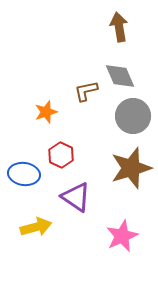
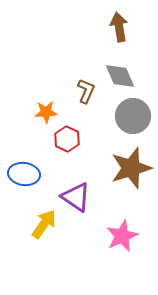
brown L-shape: rotated 125 degrees clockwise
orange star: rotated 15 degrees clockwise
red hexagon: moved 6 px right, 16 px up
yellow arrow: moved 8 px right, 3 px up; rotated 40 degrees counterclockwise
